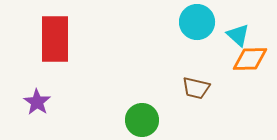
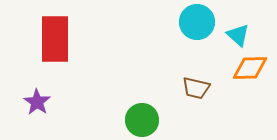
orange diamond: moved 9 px down
